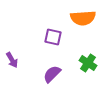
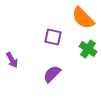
orange semicircle: rotated 50 degrees clockwise
green cross: moved 14 px up
